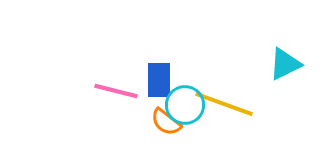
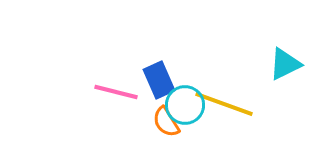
blue rectangle: rotated 24 degrees counterclockwise
pink line: moved 1 px down
orange semicircle: rotated 20 degrees clockwise
